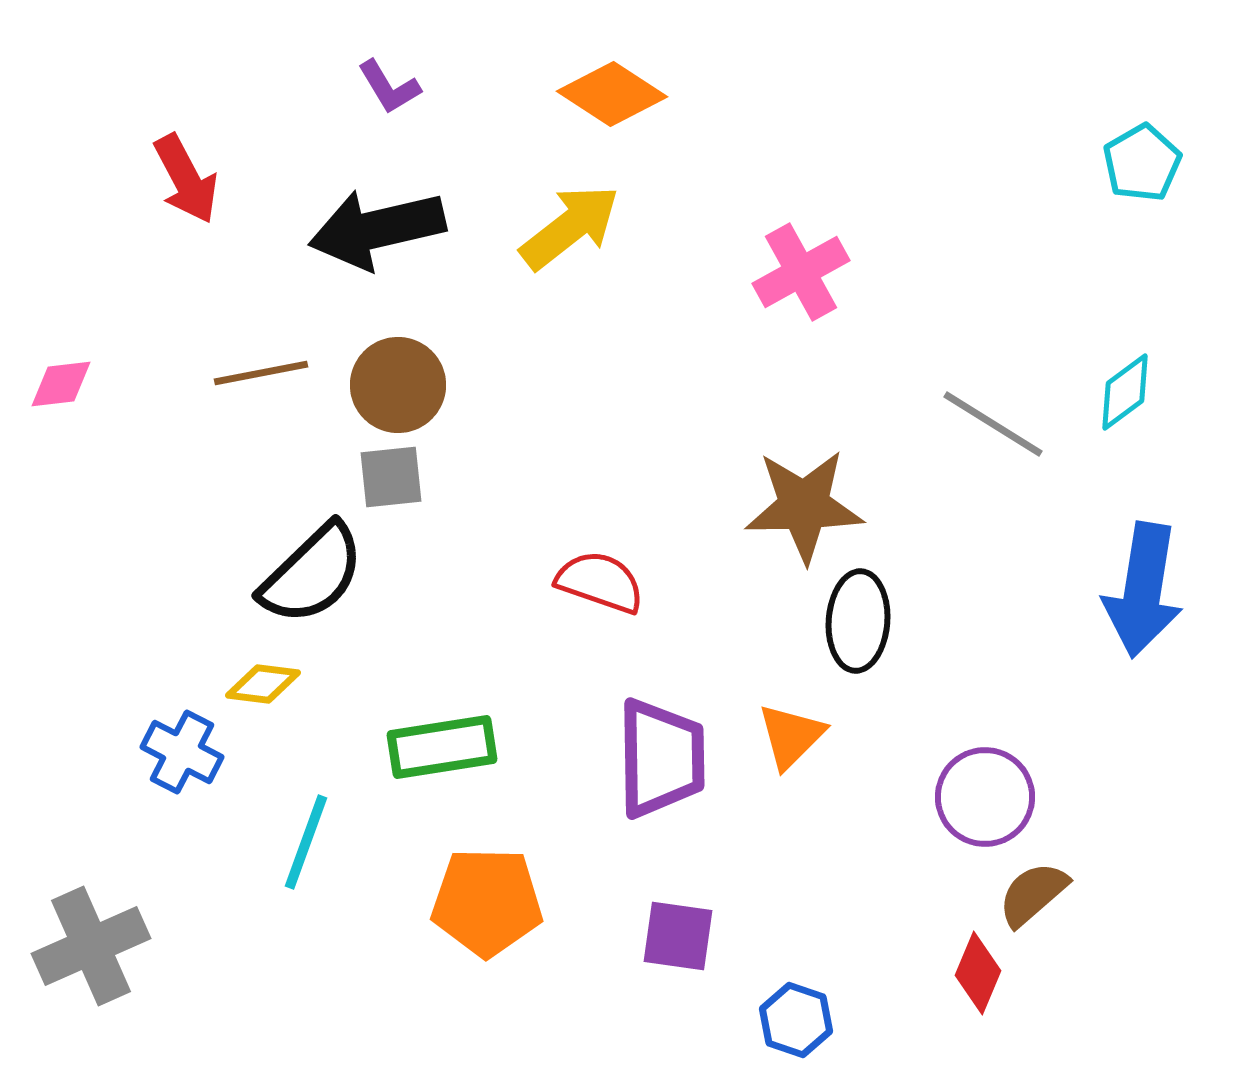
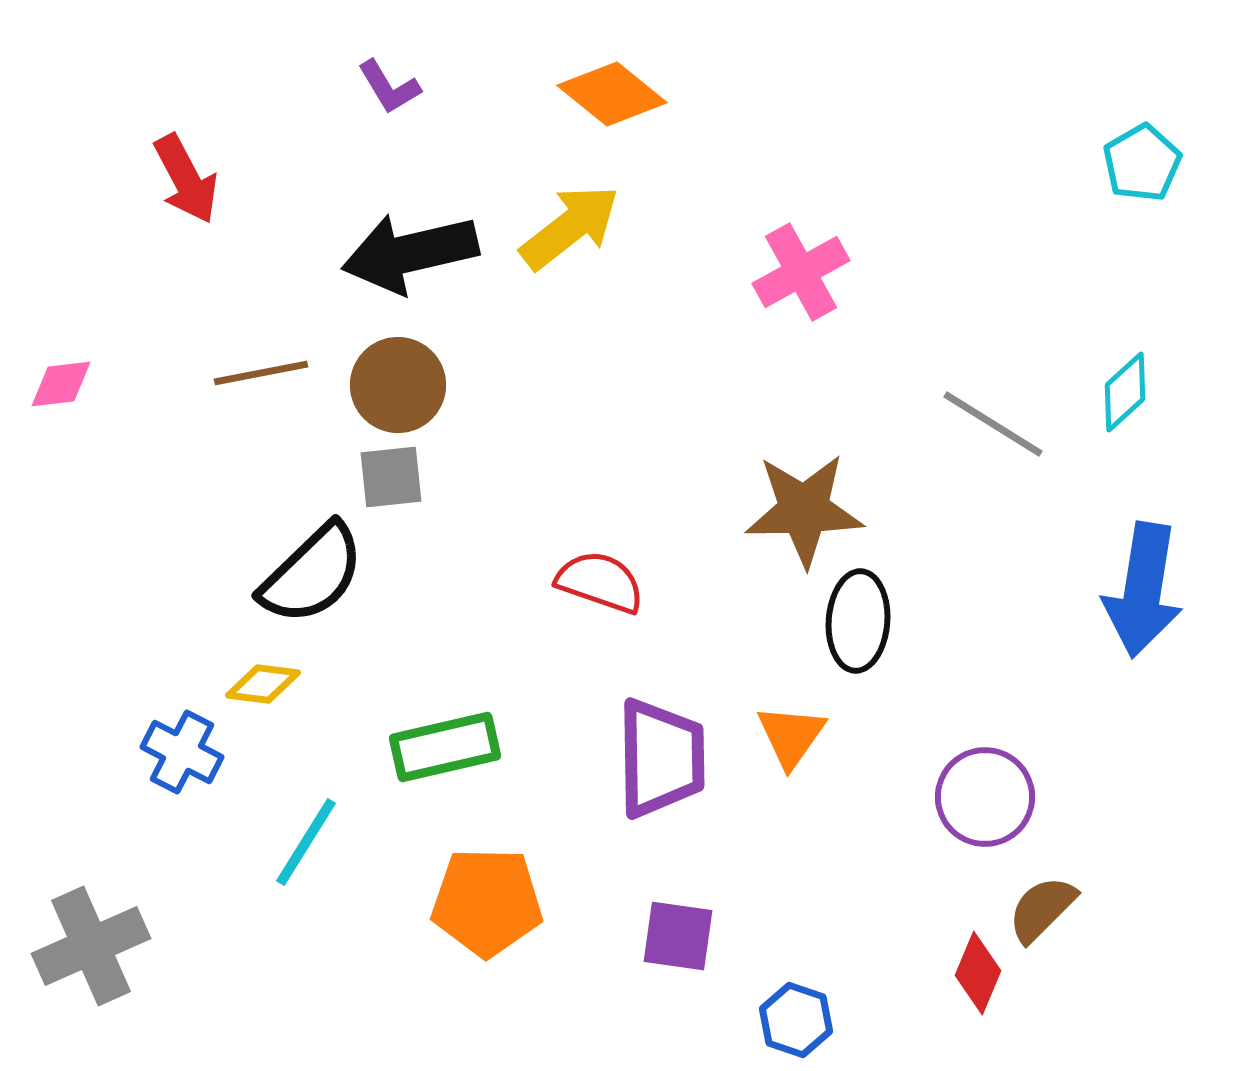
orange diamond: rotated 6 degrees clockwise
black arrow: moved 33 px right, 24 px down
cyan diamond: rotated 6 degrees counterclockwise
brown star: moved 4 px down
orange triangle: rotated 10 degrees counterclockwise
green rectangle: moved 3 px right; rotated 4 degrees counterclockwise
cyan line: rotated 12 degrees clockwise
brown semicircle: moved 9 px right, 15 px down; rotated 4 degrees counterclockwise
